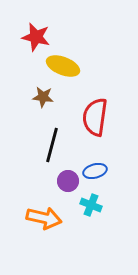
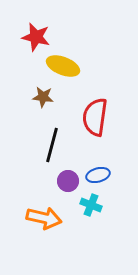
blue ellipse: moved 3 px right, 4 px down
